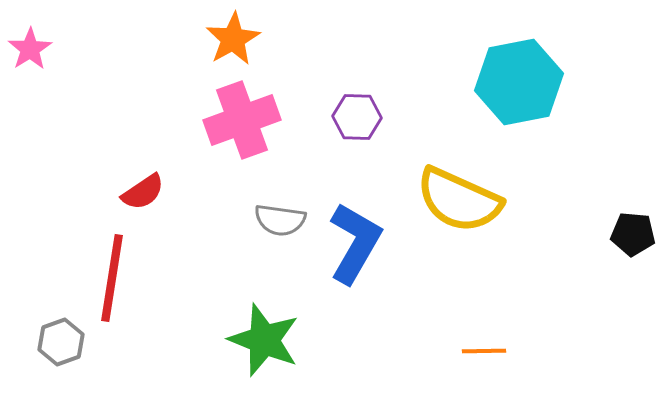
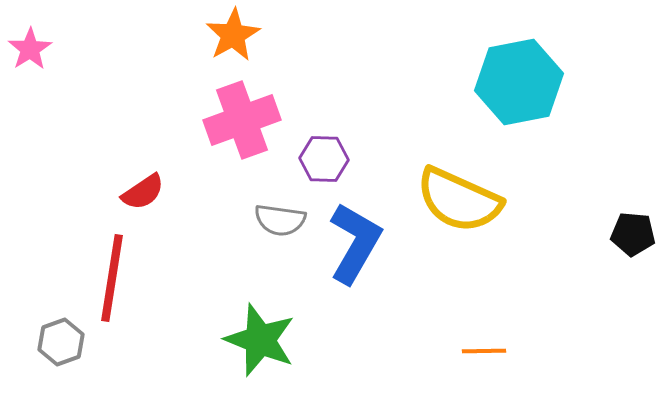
orange star: moved 4 px up
purple hexagon: moved 33 px left, 42 px down
green star: moved 4 px left
